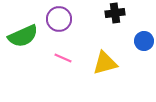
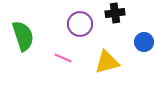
purple circle: moved 21 px right, 5 px down
green semicircle: rotated 84 degrees counterclockwise
blue circle: moved 1 px down
yellow triangle: moved 2 px right, 1 px up
